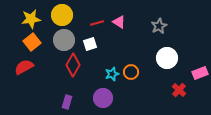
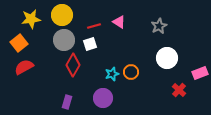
red line: moved 3 px left, 3 px down
orange square: moved 13 px left, 1 px down
